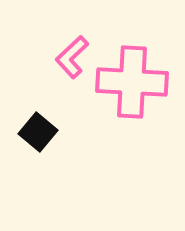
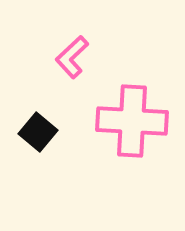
pink cross: moved 39 px down
